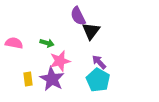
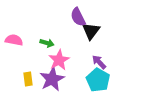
purple semicircle: moved 1 px down
pink semicircle: moved 3 px up
pink star: moved 1 px left, 1 px up; rotated 15 degrees counterclockwise
purple star: rotated 15 degrees clockwise
